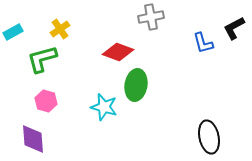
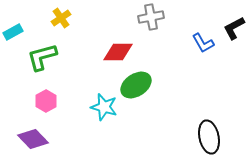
yellow cross: moved 1 px right, 11 px up
blue L-shape: rotated 15 degrees counterclockwise
red diamond: rotated 20 degrees counterclockwise
green L-shape: moved 2 px up
green ellipse: rotated 48 degrees clockwise
pink hexagon: rotated 15 degrees clockwise
purple diamond: rotated 40 degrees counterclockwise
